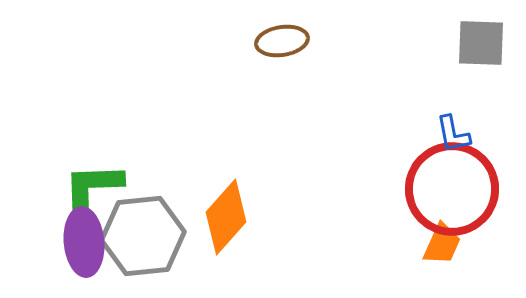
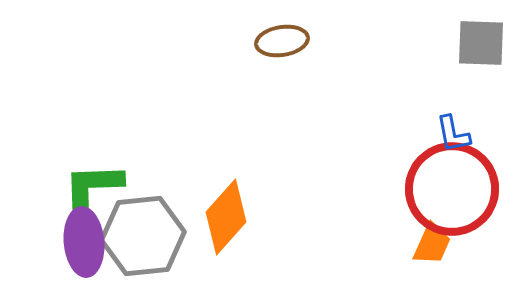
orange trapezoid: moved 10 px left
